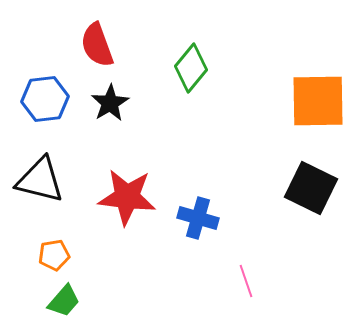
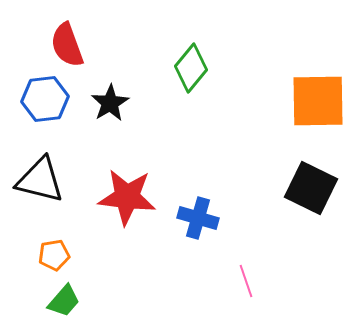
red semicircle: moved 30 px left
